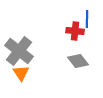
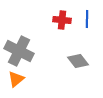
red cross: moved 13 px left, 11 px up
gray cross: rotated 12 degrees counterclockwise
orange triangle: moved 5 px left, 6 px down; rotated 24 degrees clockwise
